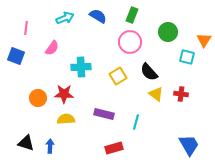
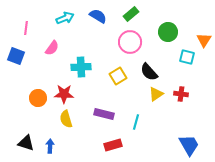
green rectangle: moved 1 px left, 1 px up; rotated 28 degrees clockwise
yellow triangle: rotated 49 degrees clockwise
yellow semicircle: rotated 102 degrees counterclockwise
red rectangle: moved 1 px left, 3 px up
